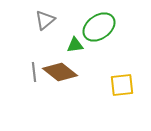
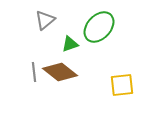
green ellipse: rotated 12 degrees counterclockwise
green triangle: moved 5 px left, 1 px up; rotated 12 degrees counterclockwise
